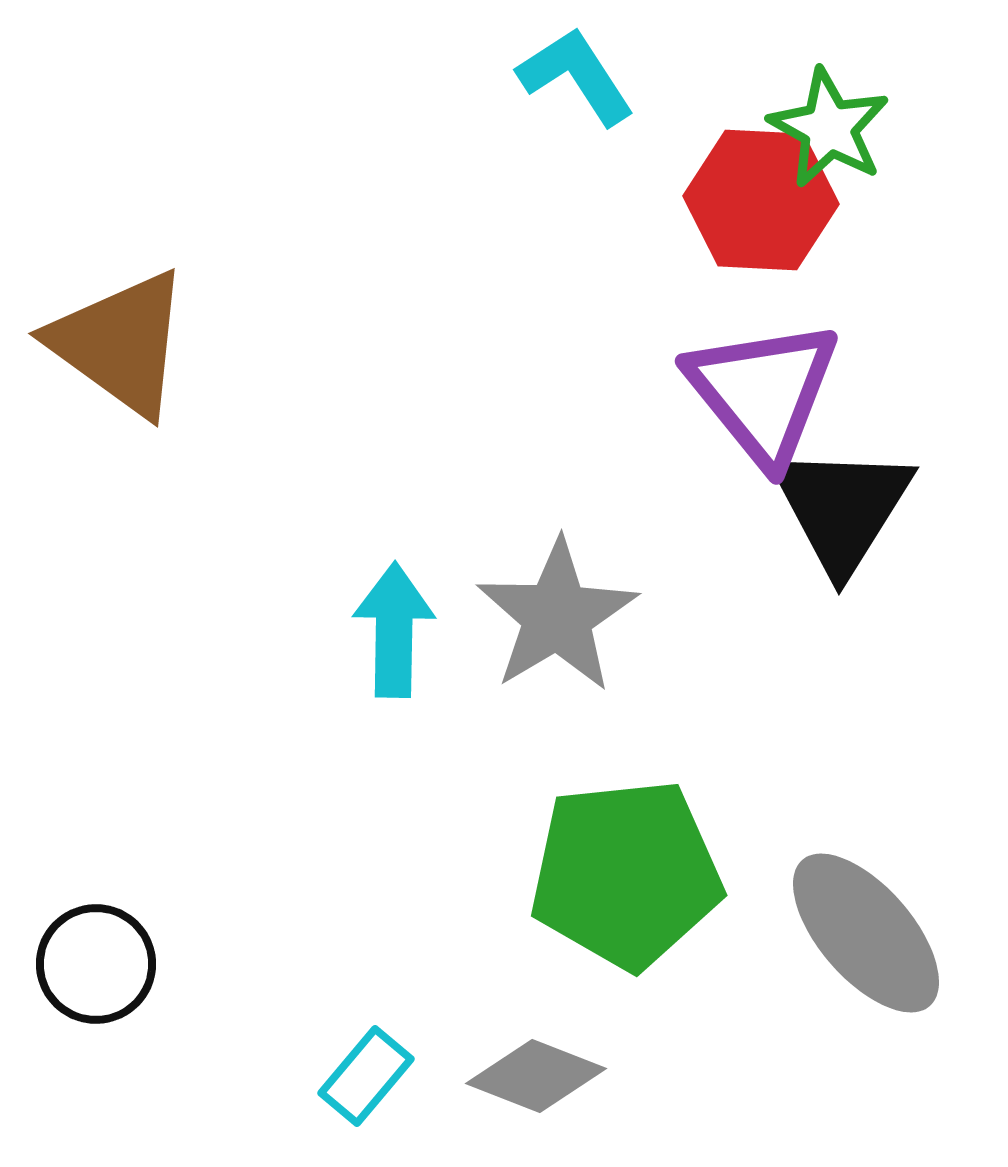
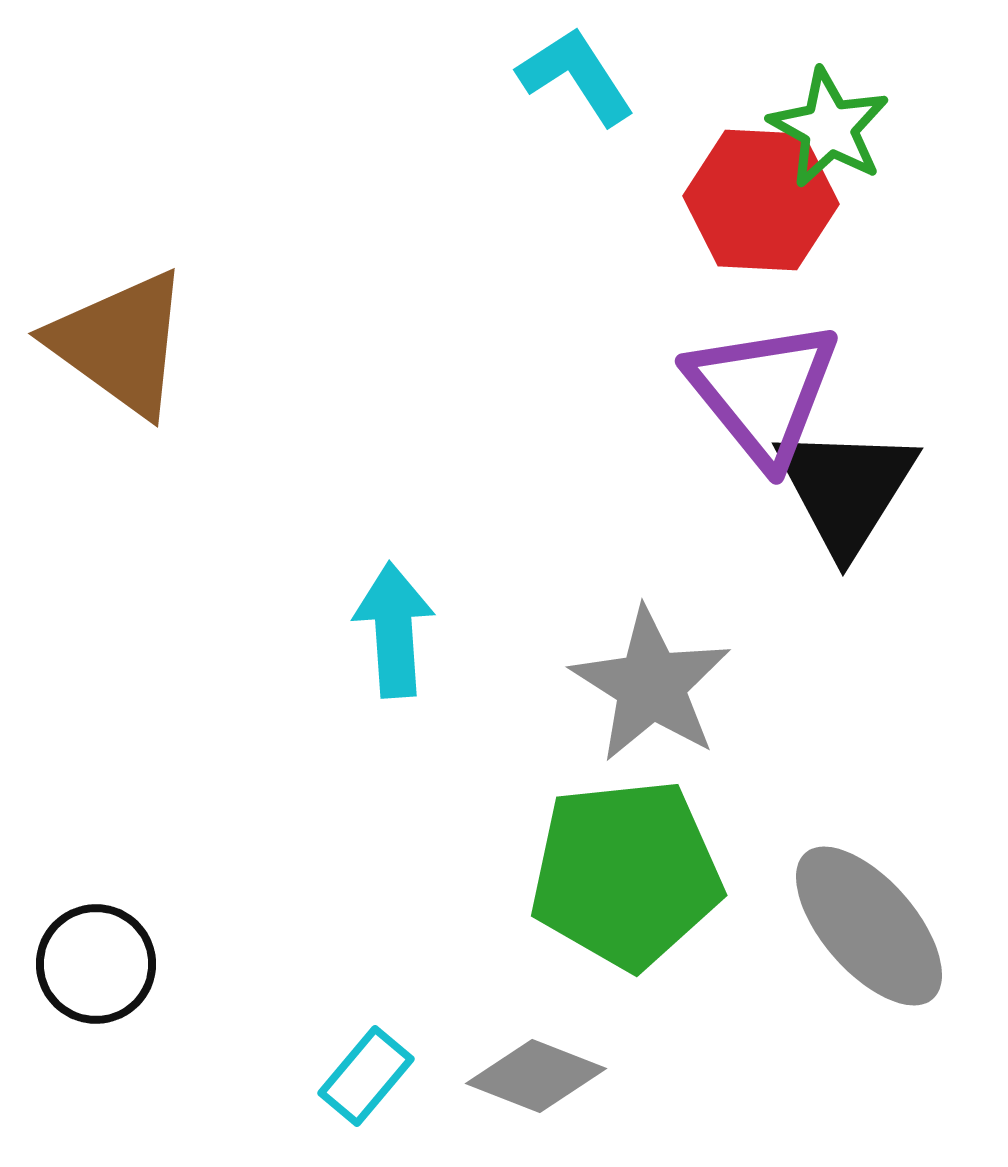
black triangle: moved 4 px right, 19 px up
gray star: moved 94 px right, 69 px down; rotated 9 degrees counterclockwise
cyan arrow: rotated 5 degrees counterclockwise
gray ellipse: moved 3 px right, 7 px up
